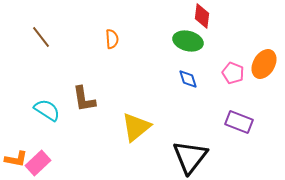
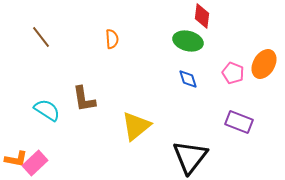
yellow triangle: moved 1 px up
pink rectangle: moved 3 px left
